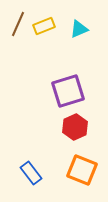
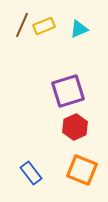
brown line: moved 4 px right, 1 px down
